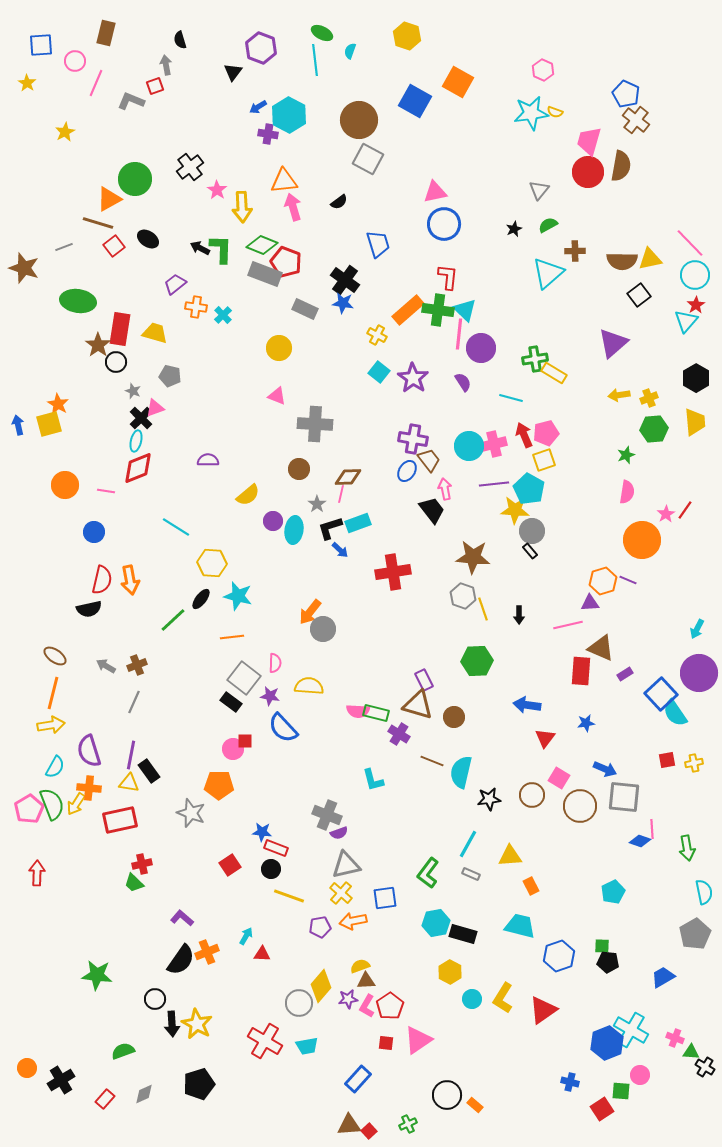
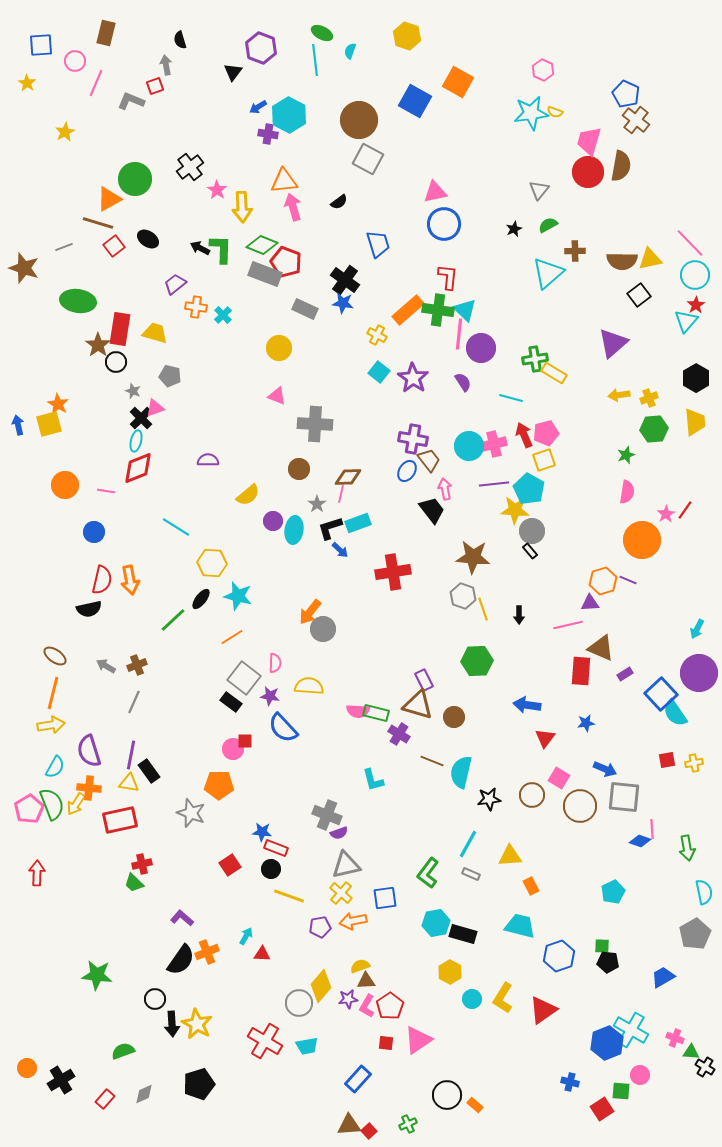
orange line at (232, 637): rotated 25 degrees counterclockwise
